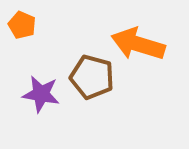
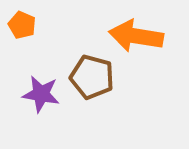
orange arrow: moved 2 px left, 8 px up; rotated 8 degrees counterclockwise
